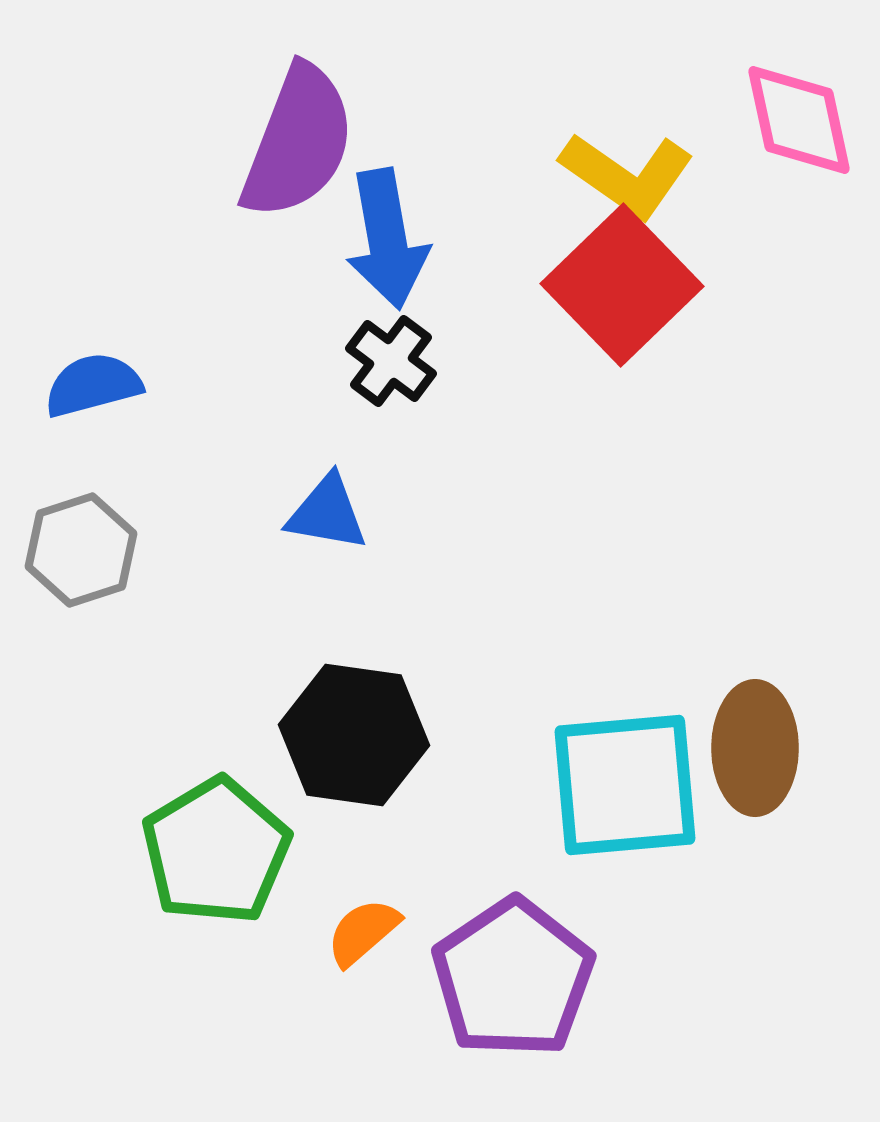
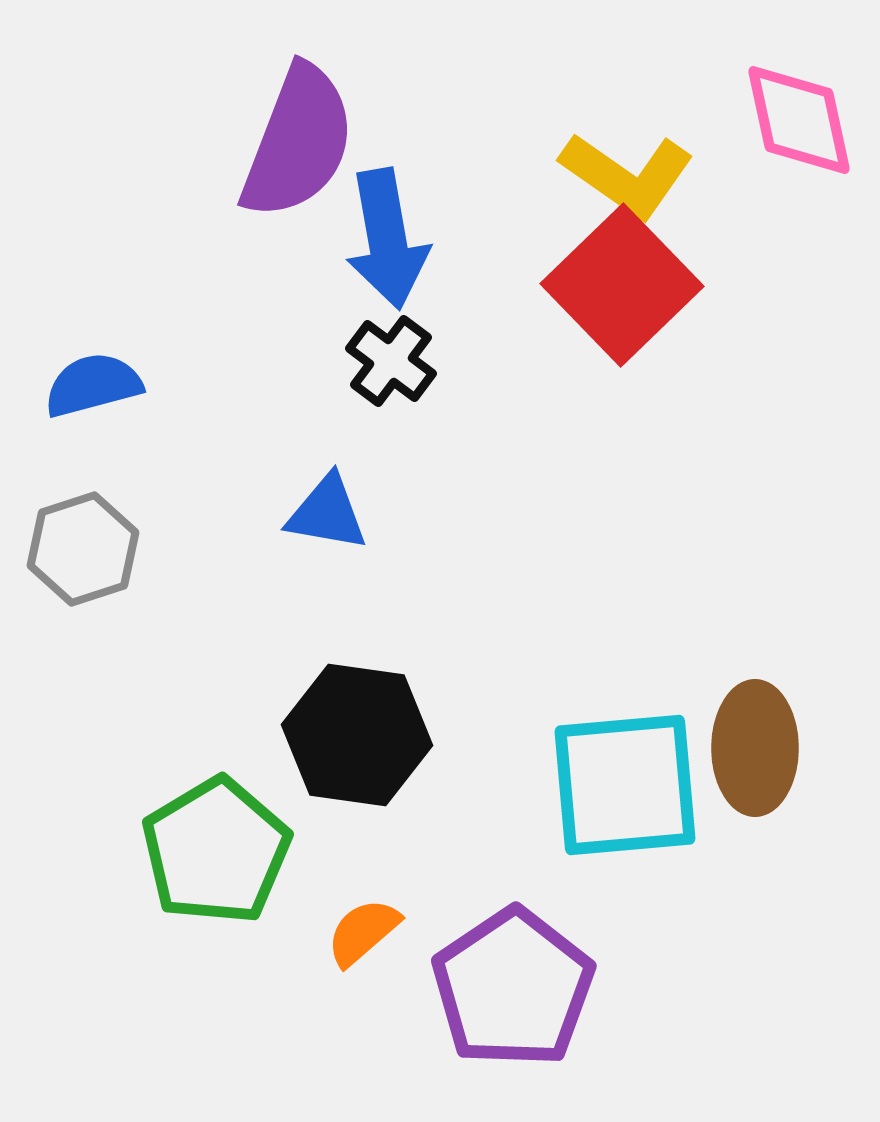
gray hexagon: moved 2 px right, 1 px up
black hexagon: moved 3 px right
purple pentagon: moved 10 px down
